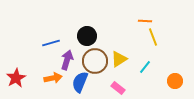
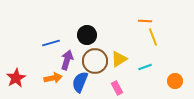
black circle: moved 1 px up
cyan line: rotated 32 degrees clockwise
pink rectangle: moved 1 px left; rotated 24 degrees clockwise
